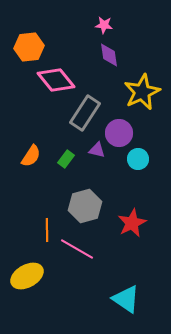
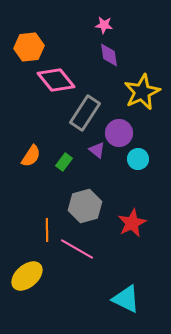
purple triangle: rotated 24 degrees clockwise
green rectangle: moved 2 px left, 3 px down
yellow ellipse: rotated 12 degrees counterclockwise
cyan triangle: rotated 8 degrees counterclockwise
